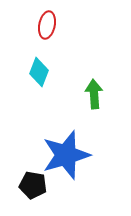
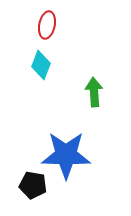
cyan diamond: moved 2 px right, 7 px up
green arrow: moved 2 px up
blue star: rotated 18 degrees clockwise
